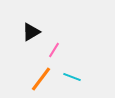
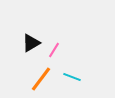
black triangle: moved 11 px down
